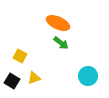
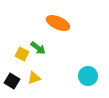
green arrow: moved 23 px left, 5 px down
yellow square: moved 2 px right, 2 px up
